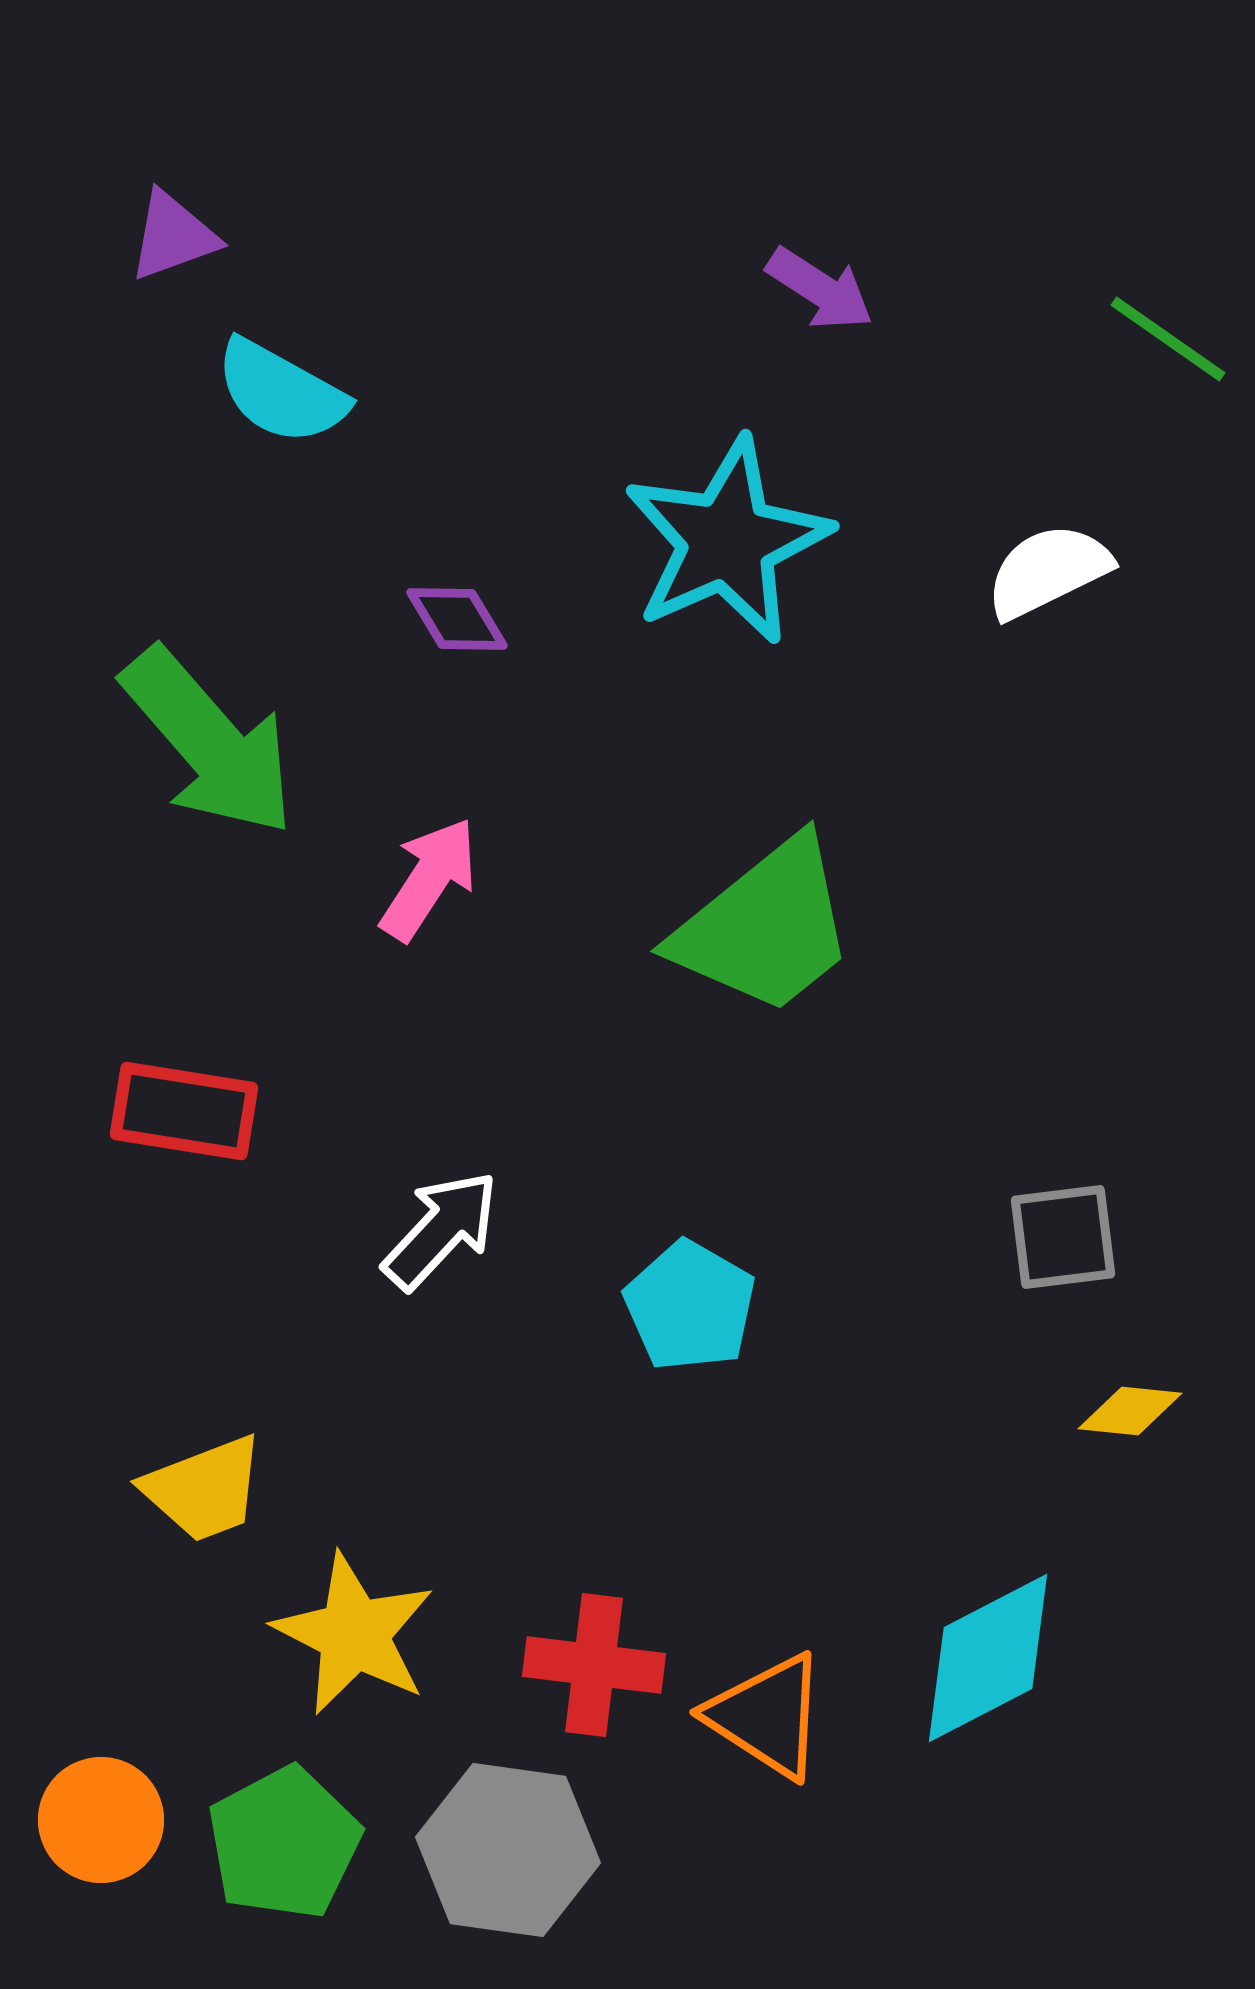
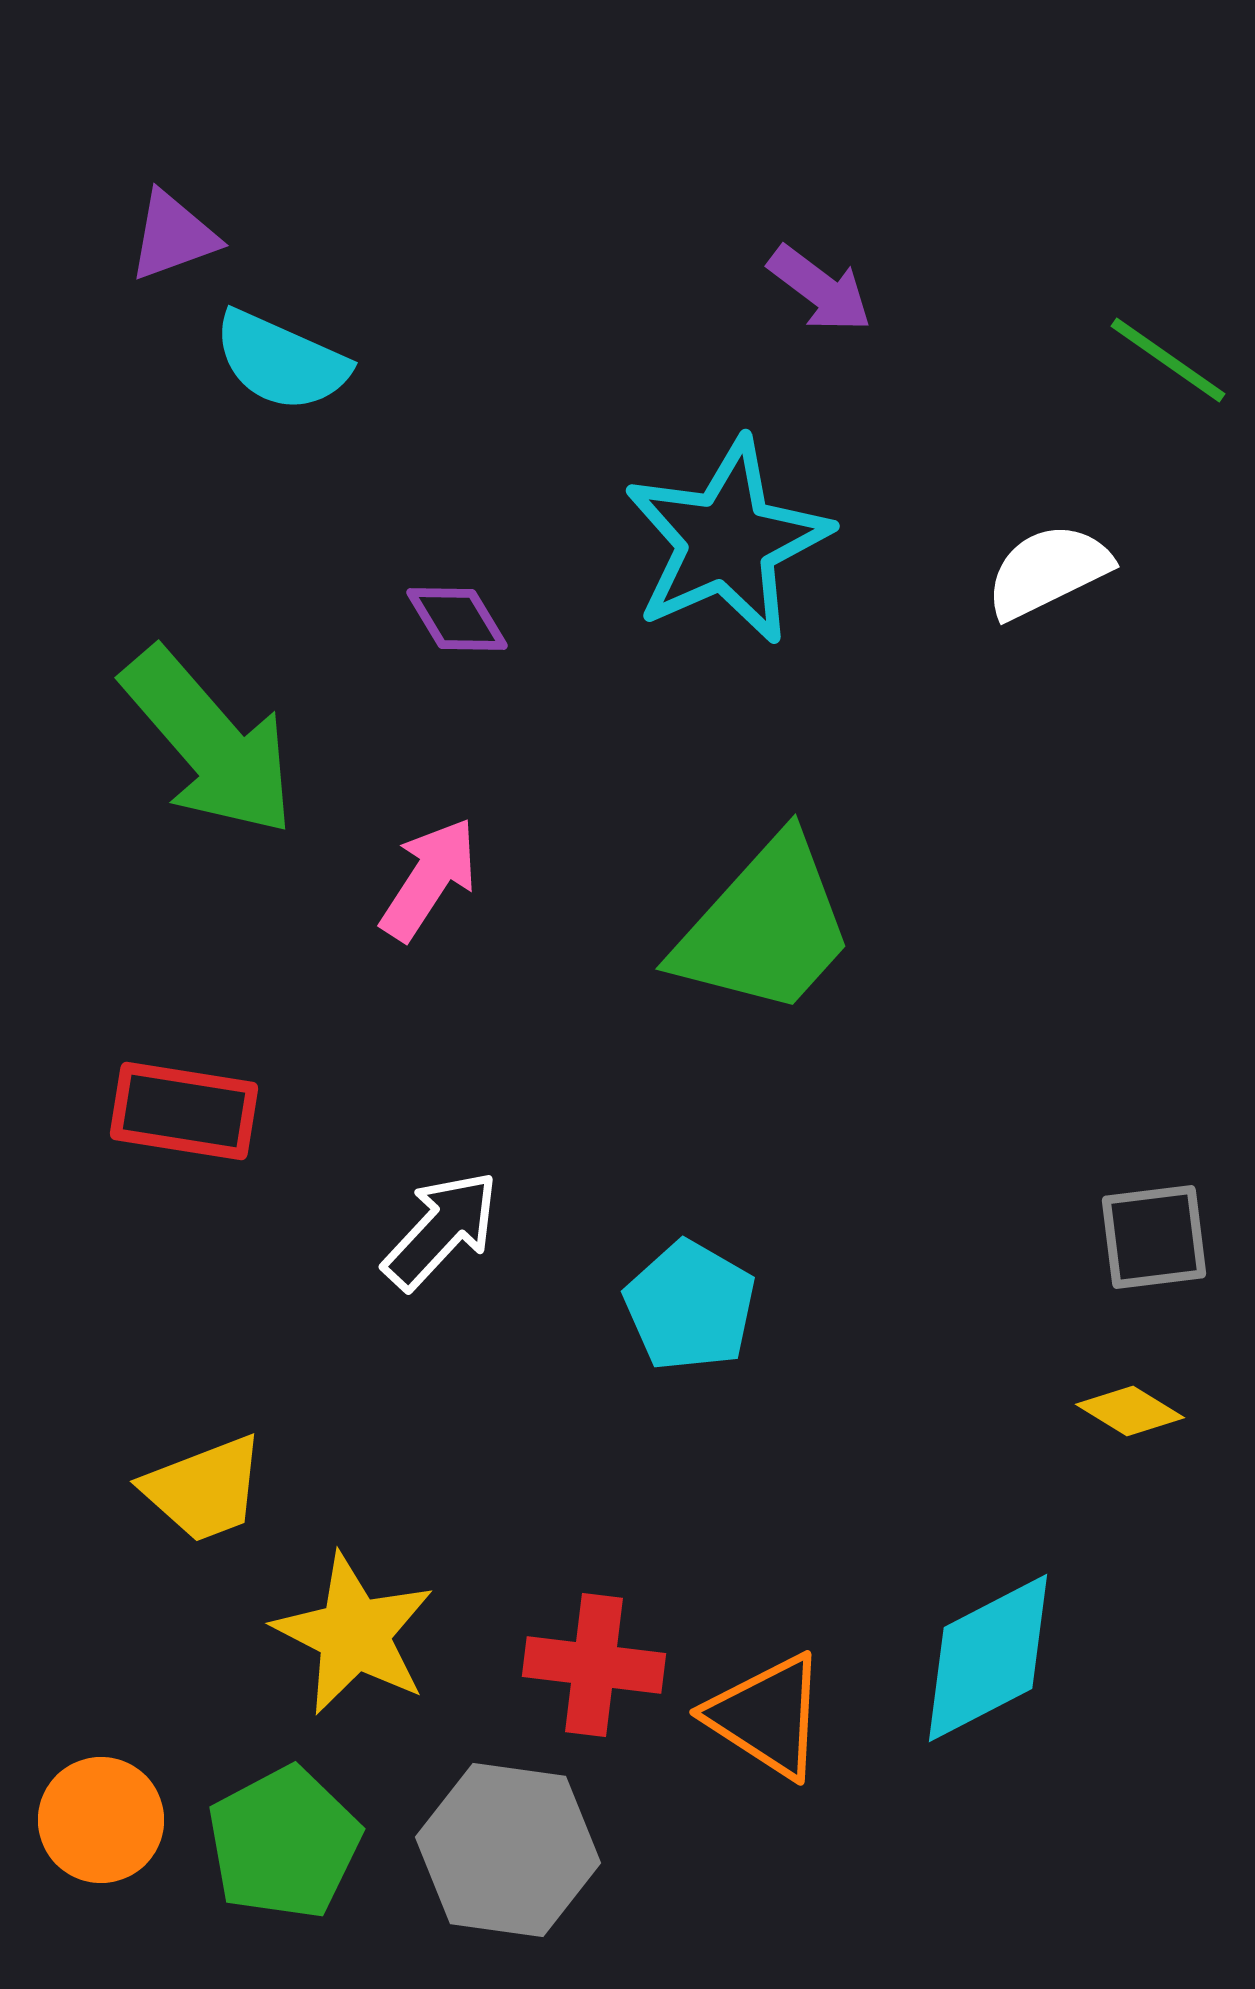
purple arrow: rotated 4 degrees clockwise
green line: moved 21 px down
cyan semicircle: moved 31 px up; rotated 5 degrees counterclockwise
green trapezoid: rotated 9 degrees counterclockwise
gray square: moved 91 px right
yellow diamond: rotated 26 degrees clockwise
